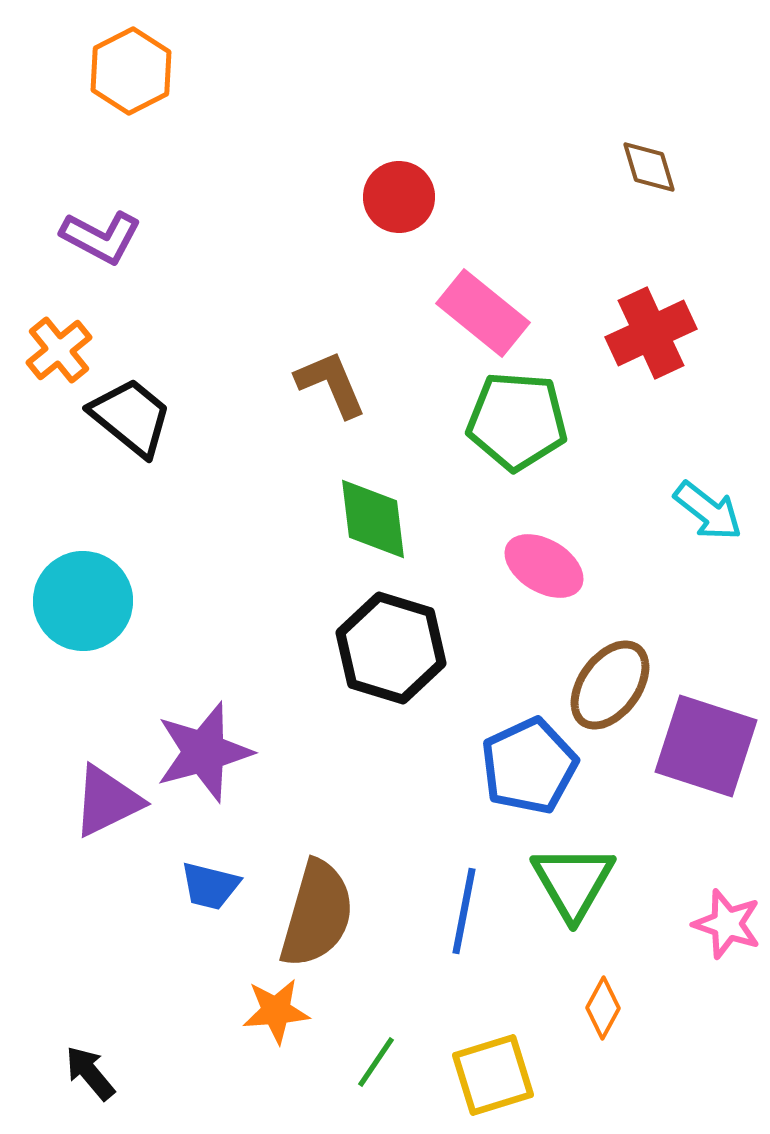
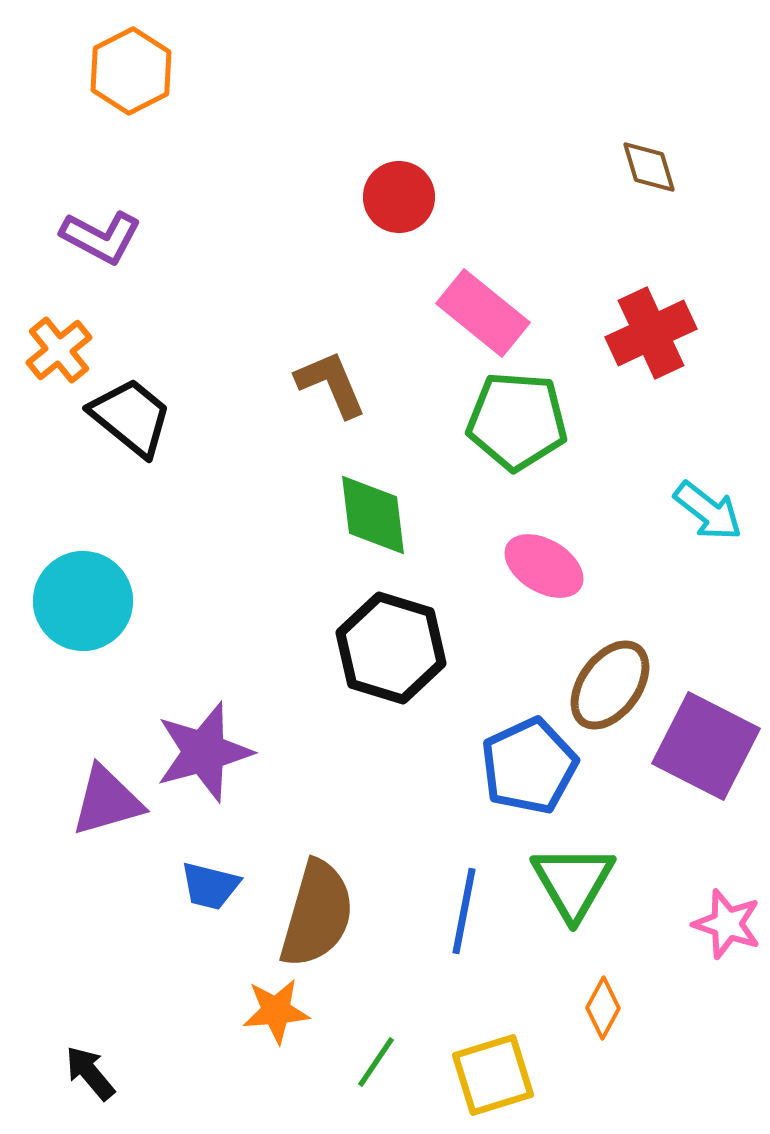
green diamond: moved 4 px up
purple square: rotated 9 degrees clockwise
purple triangle: rotated 10 degrees clockwise
